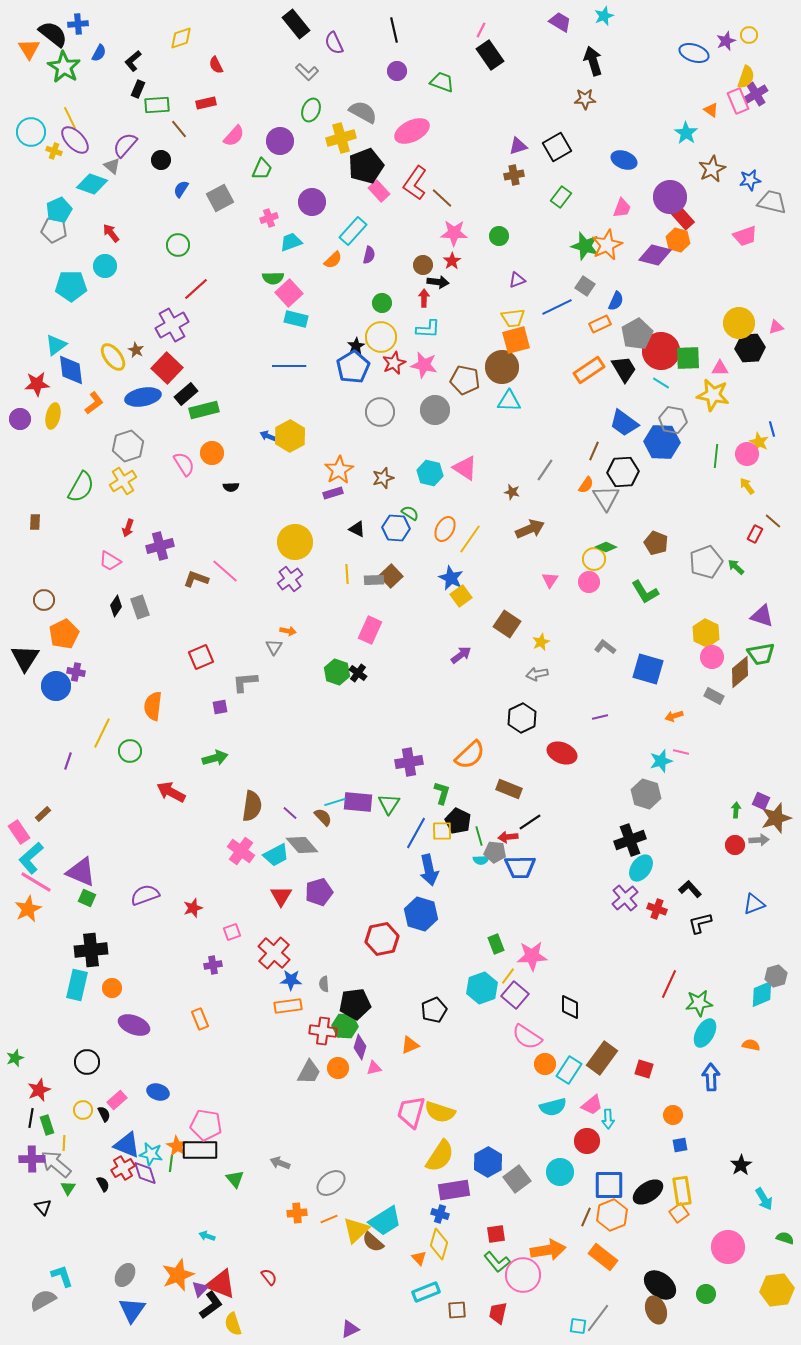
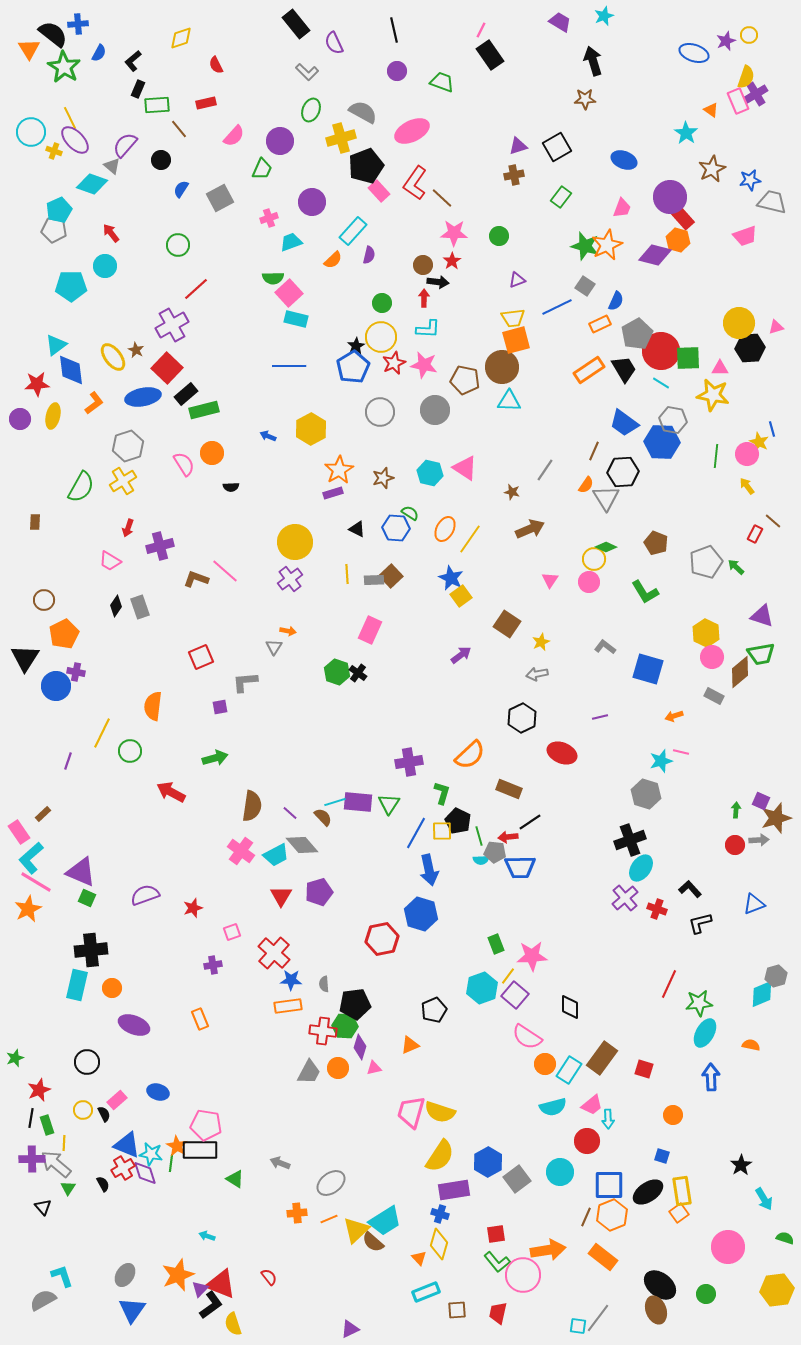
yellow hexagon at (290, 436): moved 21 px right, 7 px up
blue square at (680, 1145): moved 18 px left, 11 px down; rotated 28 degrees clockwise
green triangle at (235, 1179): rotated 18 degrees counterclockwise
